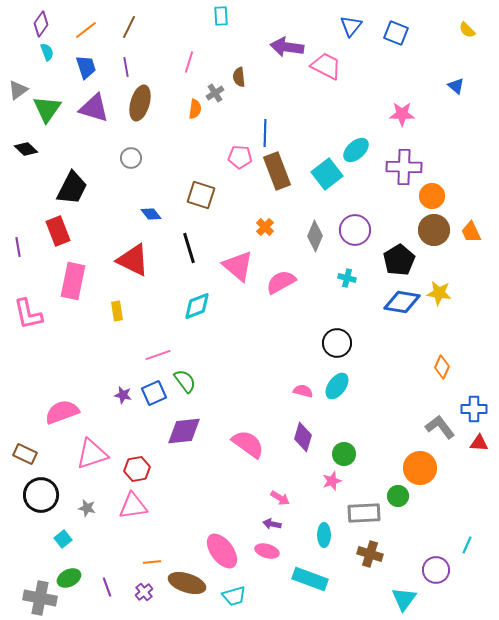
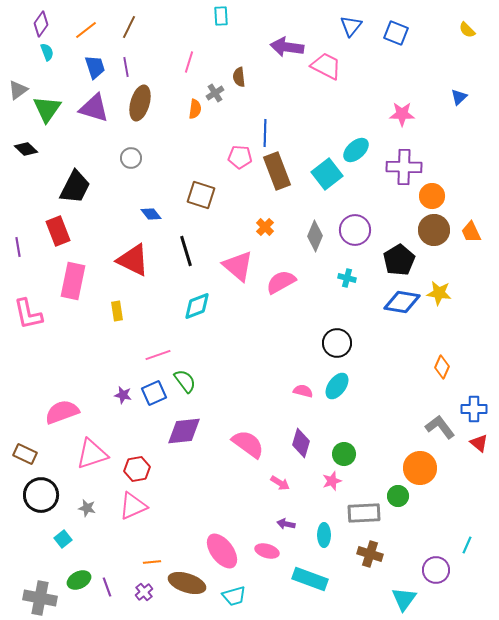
blue trapezoid at (86, 67): moved 9 px right
blue triangle at (456, 86): moved 3 px right, 11 px down; rotated 36 degrees clockwise
black trapezoid at (72, 188): moved 3 px right, 1 px up
black line at (189, 248): moved 3 px left, 3 px down
purple diamond at (303, 437): moved 2 px left, 6 px down
red triangle at (479, 443): rotated 36 degrees clockwise
pink arrow at (280, 498): moved 15 px up
pink triangle at (133, 506): rotated 16 degrees counterclockwise
purple arrow at (272, 524): moved 14 px right
green ellipse at (69, 578): moved 10 px right, 2 px down
